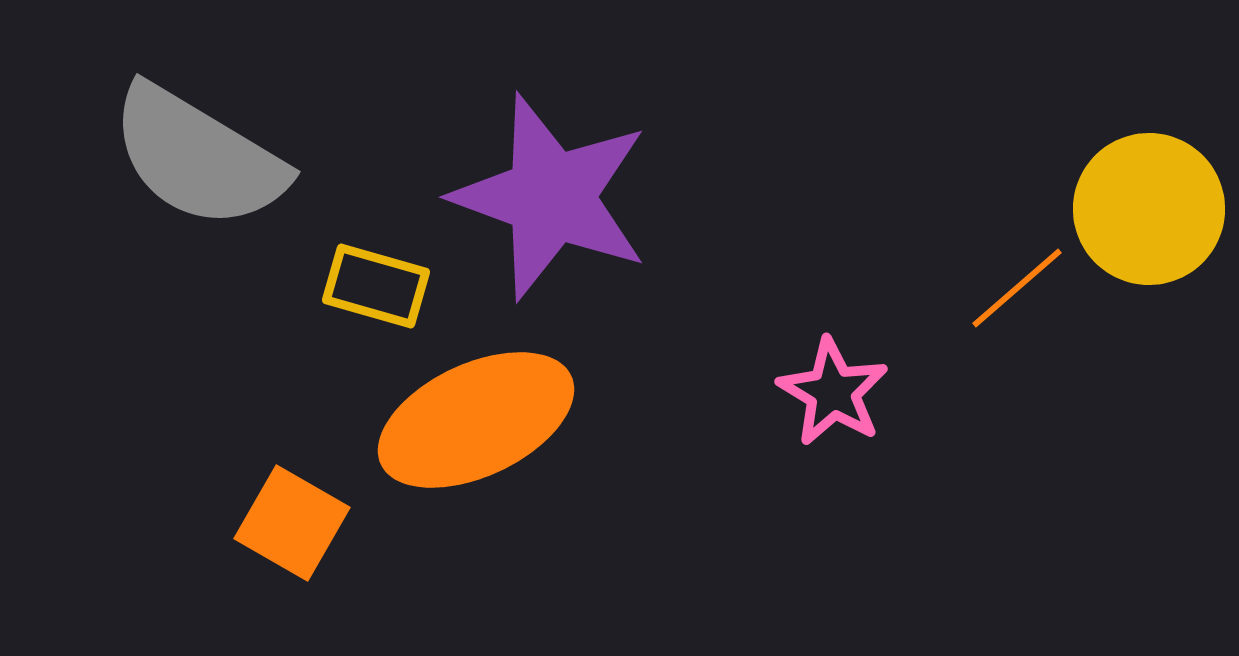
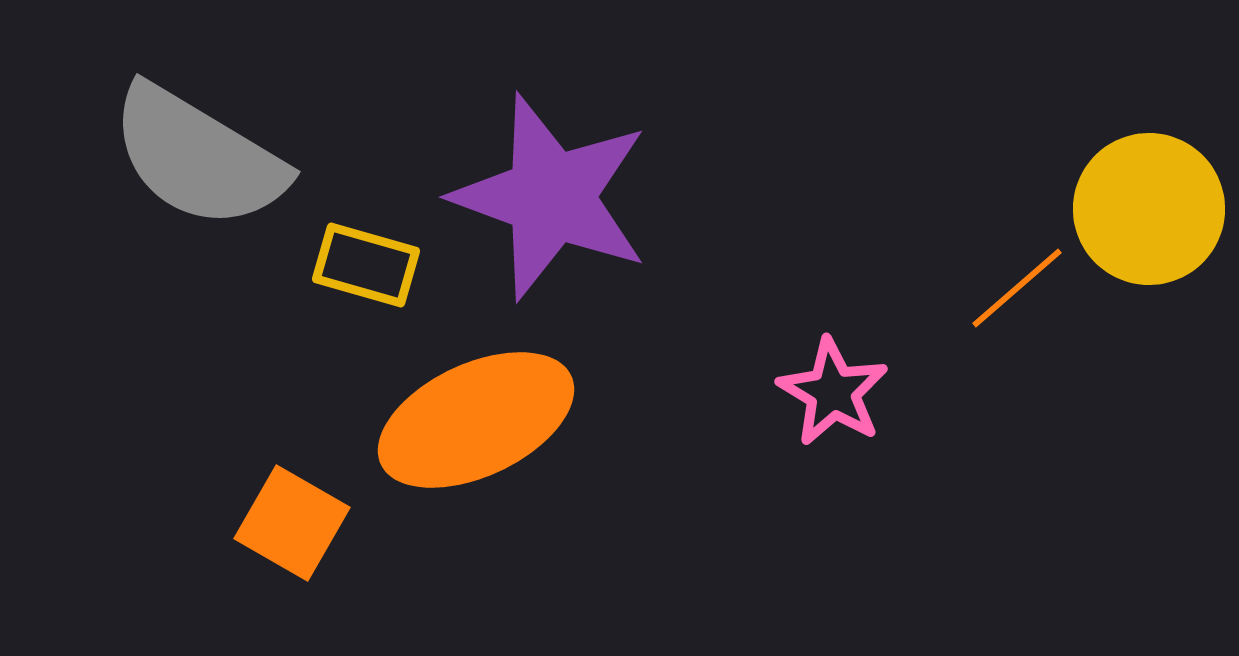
yellow rectangle: moved 10 px left, 21 px up
